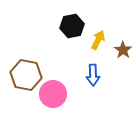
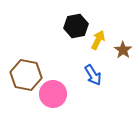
black hexagon: moved 4 px right
blue arrow: rotated 30 degrees counterclockwise
